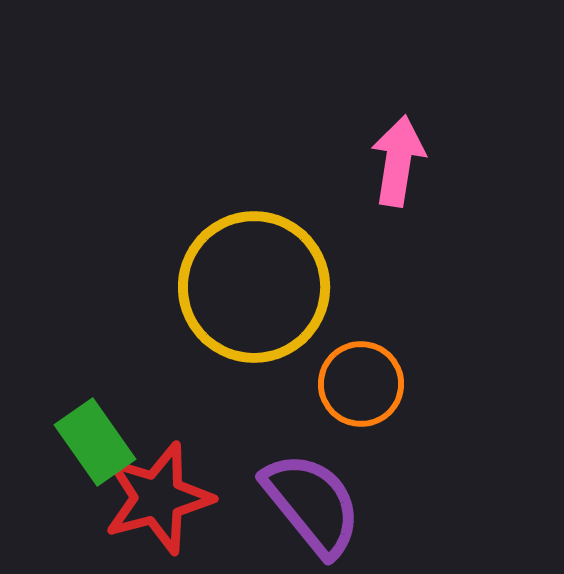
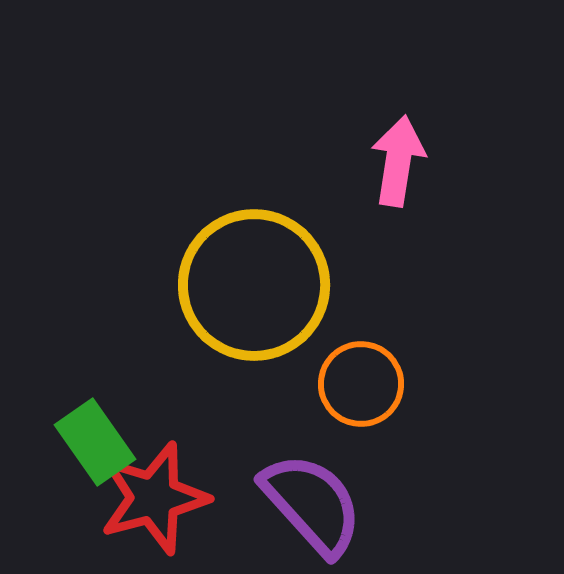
yellow circle: moved 2 px up
red star: moved 4 px left
purple semicircle: rotated 3 degrees counterclockwise
